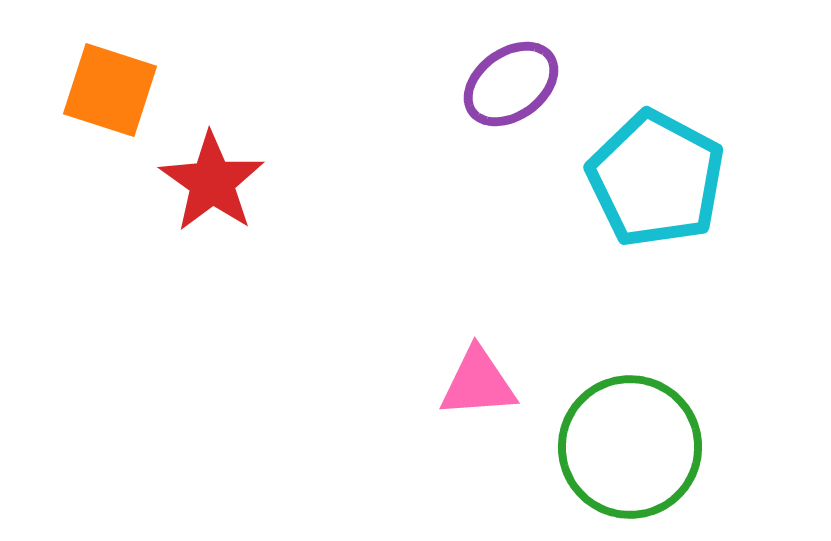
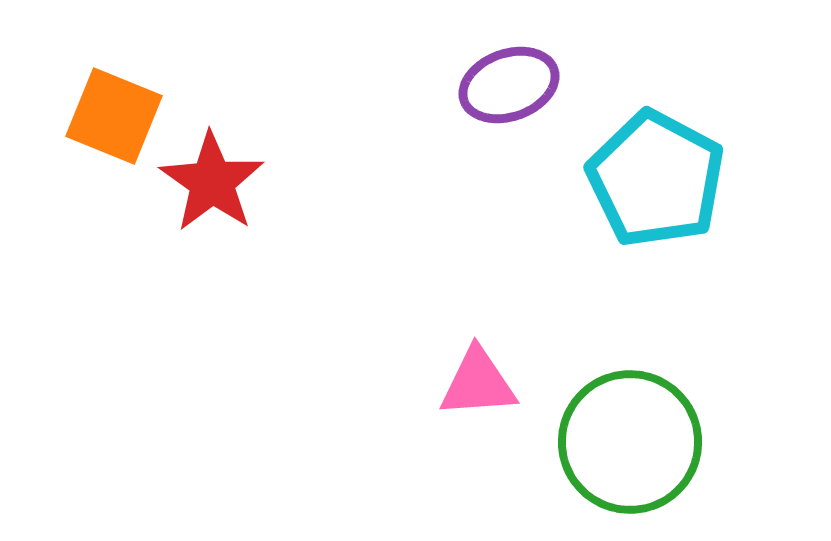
purple ellipse: moved 2 px left, 1 px down; rotated 16 degrees clockwise
orange square: moved 4 px right, 26 px down; rotated 4 degrees clockwise
green circle: moved 5 px up
